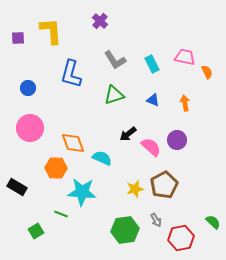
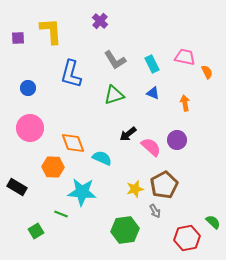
blue triangle: moved 7 px up
orange hexagon: moved 3 px left, 1 px up
gray arrow: moved 1 px left, 9 px up
red hexagon: moved 6 px right
